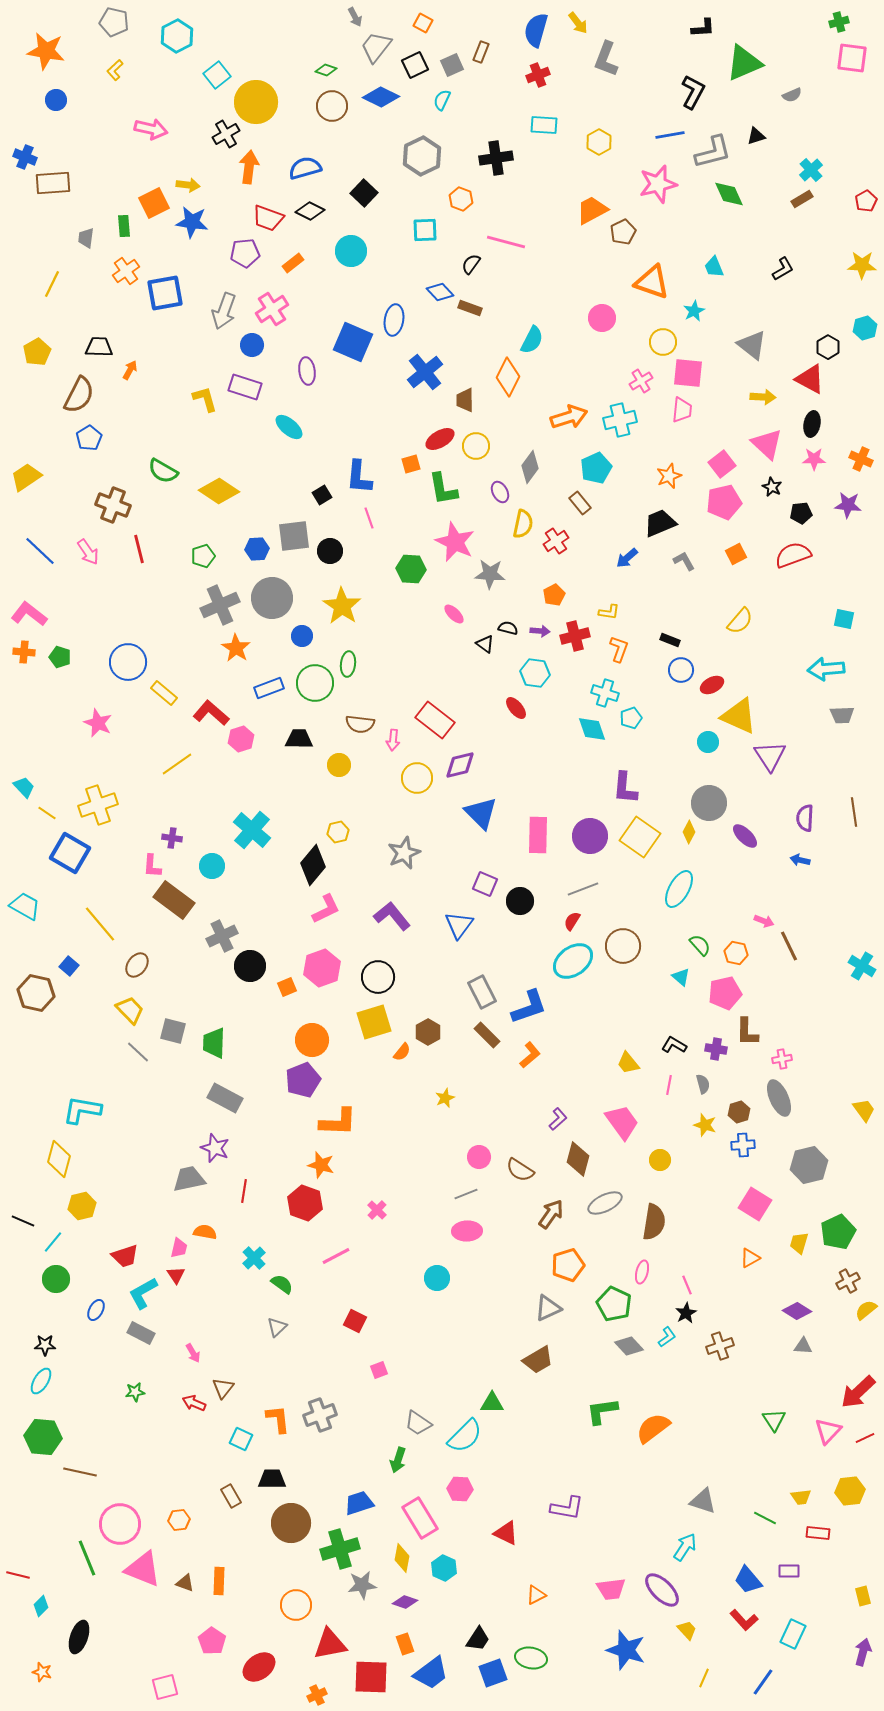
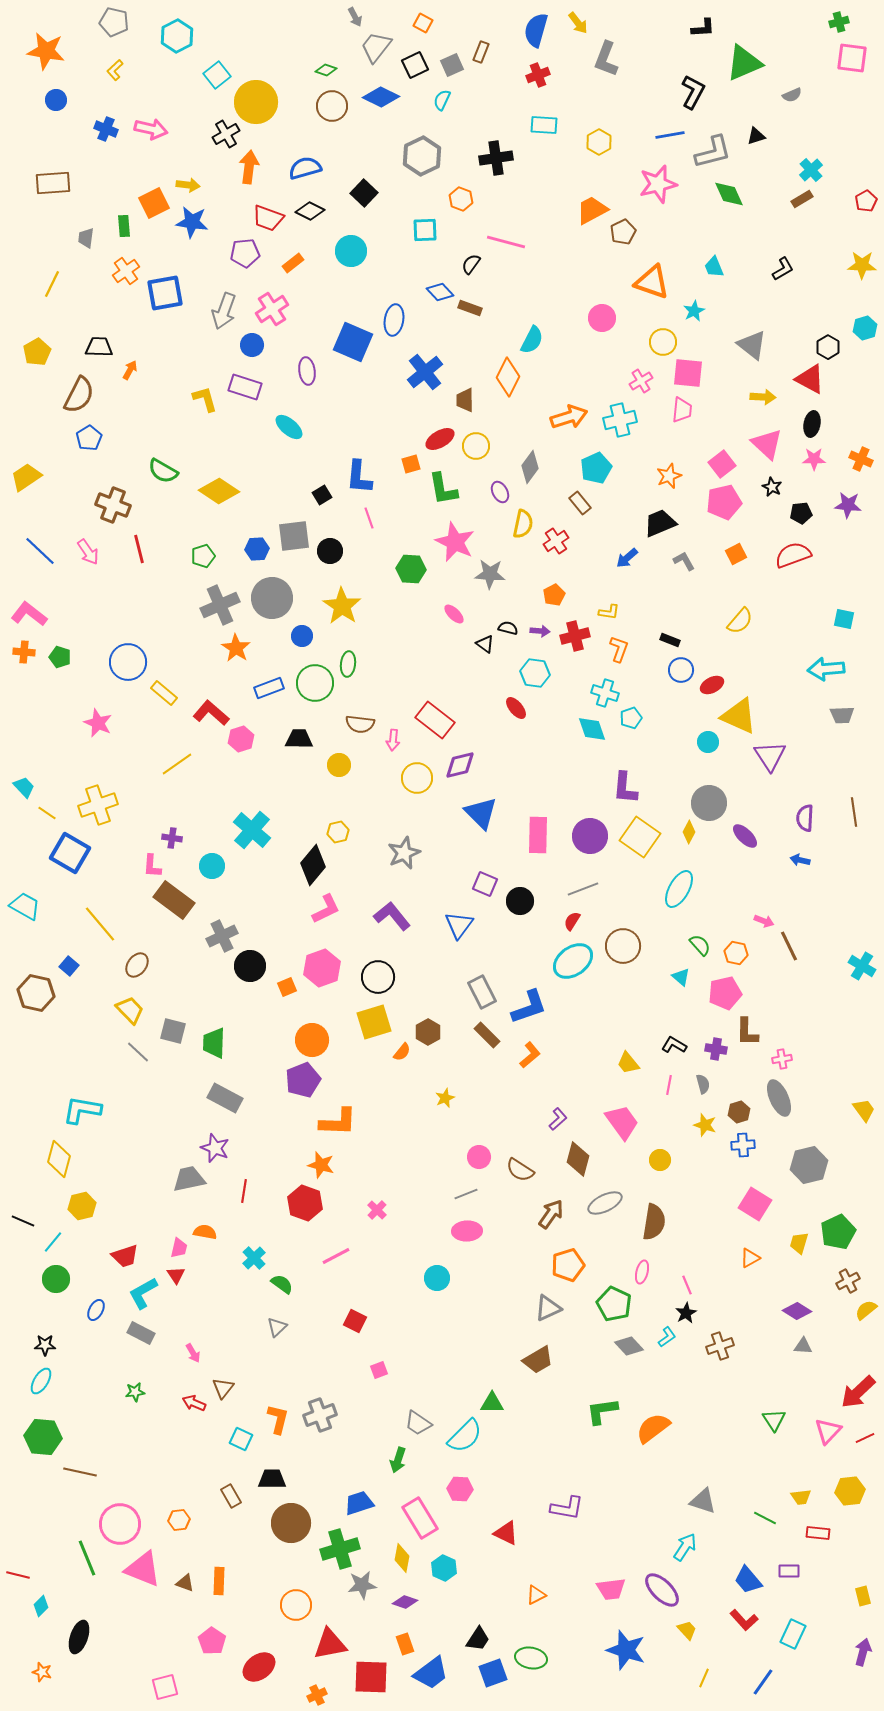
blue cross at (25, 157): moved 81 px right, 28 px up
orange L-shape at (278, 1419): rotated 20 degrees clockwise
